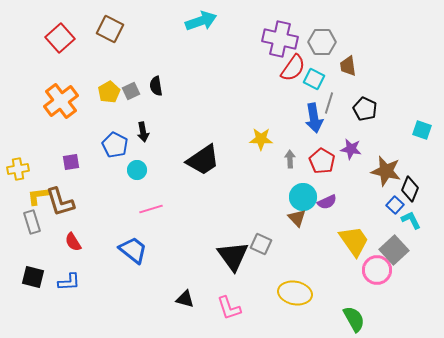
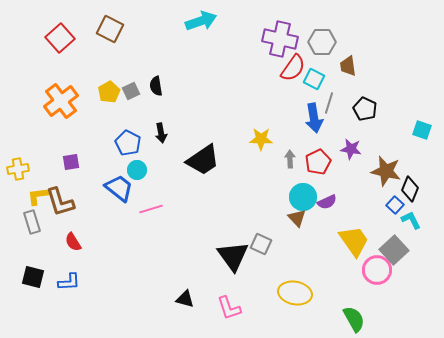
black arrow at (143, 132): moved 18 px right, 1 px down
blue pentagon at (115, 145): moved 13 px right, 2 px up
red pentagon at (322, 161): moved 4 px left, 1 px down; rotated 15 degrees clockwise
blue trapezoid at (133, 250): moved 14 px left, 62 px up
